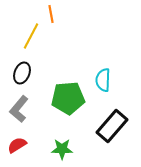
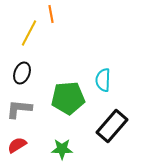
yellow line: moved 2 px left, 3 px up
gray L-shape: rotated 56 degrees clockwise
